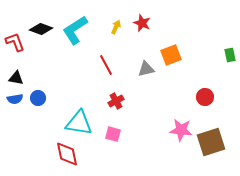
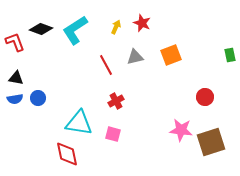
gray triangle: moved 11 px left, 12 px up
